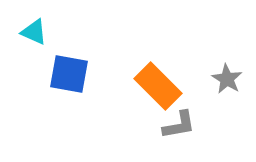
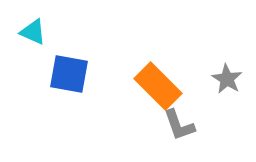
cyan triangle: moved 1 px left
gray L-shape: rotated 81 degrees clockwise
